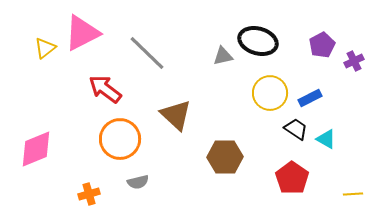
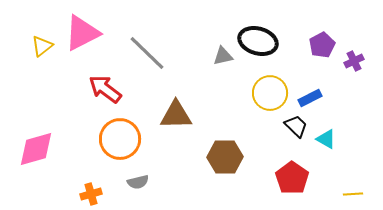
yellow triangle: moved 3 px left, 2 px up
brown triangle: rotated 44 degrees counterclockwise
black trapezoid: moved 3 px up; rotated 10 degrees clockwise
pink diamond: rotated 6 degrees clockwise
orange cross: moved 2 px right
